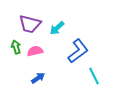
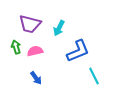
cyan arrow: moved 2 px right; rotated 21 degrees counterclockwise
blue L-shape: rotated 15 degrees clockwise
blue arrow: moved 2 px left; rotated 88 degrees clockwise
